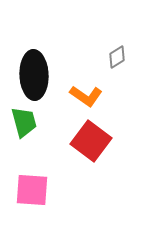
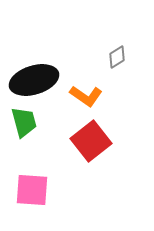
black ellipse: moved 5 px down; rotated 75 degrees clockwise
red square: rotated 15 degrees clockwise
